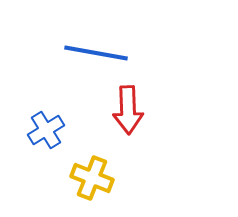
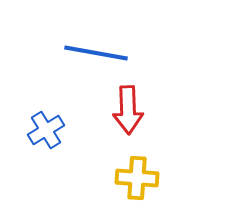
yellow cross: moved 45 px right; rotated 18 degrees counterclockwise
